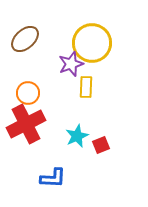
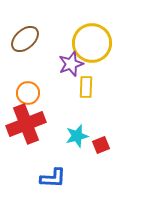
red cross: rotated 6 degrees clockwise
cyan star: rotated 10 degrees clockwise
